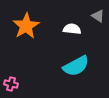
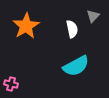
gray triangle: moved 5 px left; rotated 40 degrees clockwise
white semicircle: rotated 72 degrees clockwise
